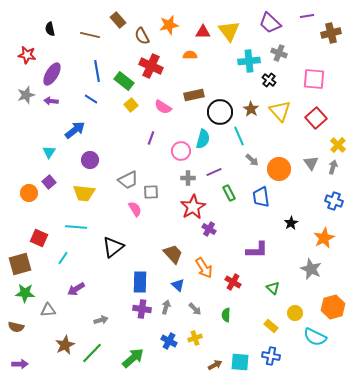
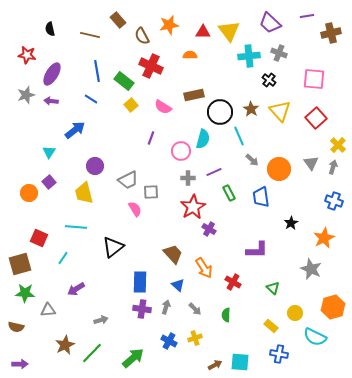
cyan cross at (249, 61): moved 5 px up
purple circle at (90, 160): moved 5 px right, 6 px down
yellow trapezoid at (84, 193): rotated 70 degrees clockwise
blue cross at (271, 356): moved 8 px right, 2 px up
